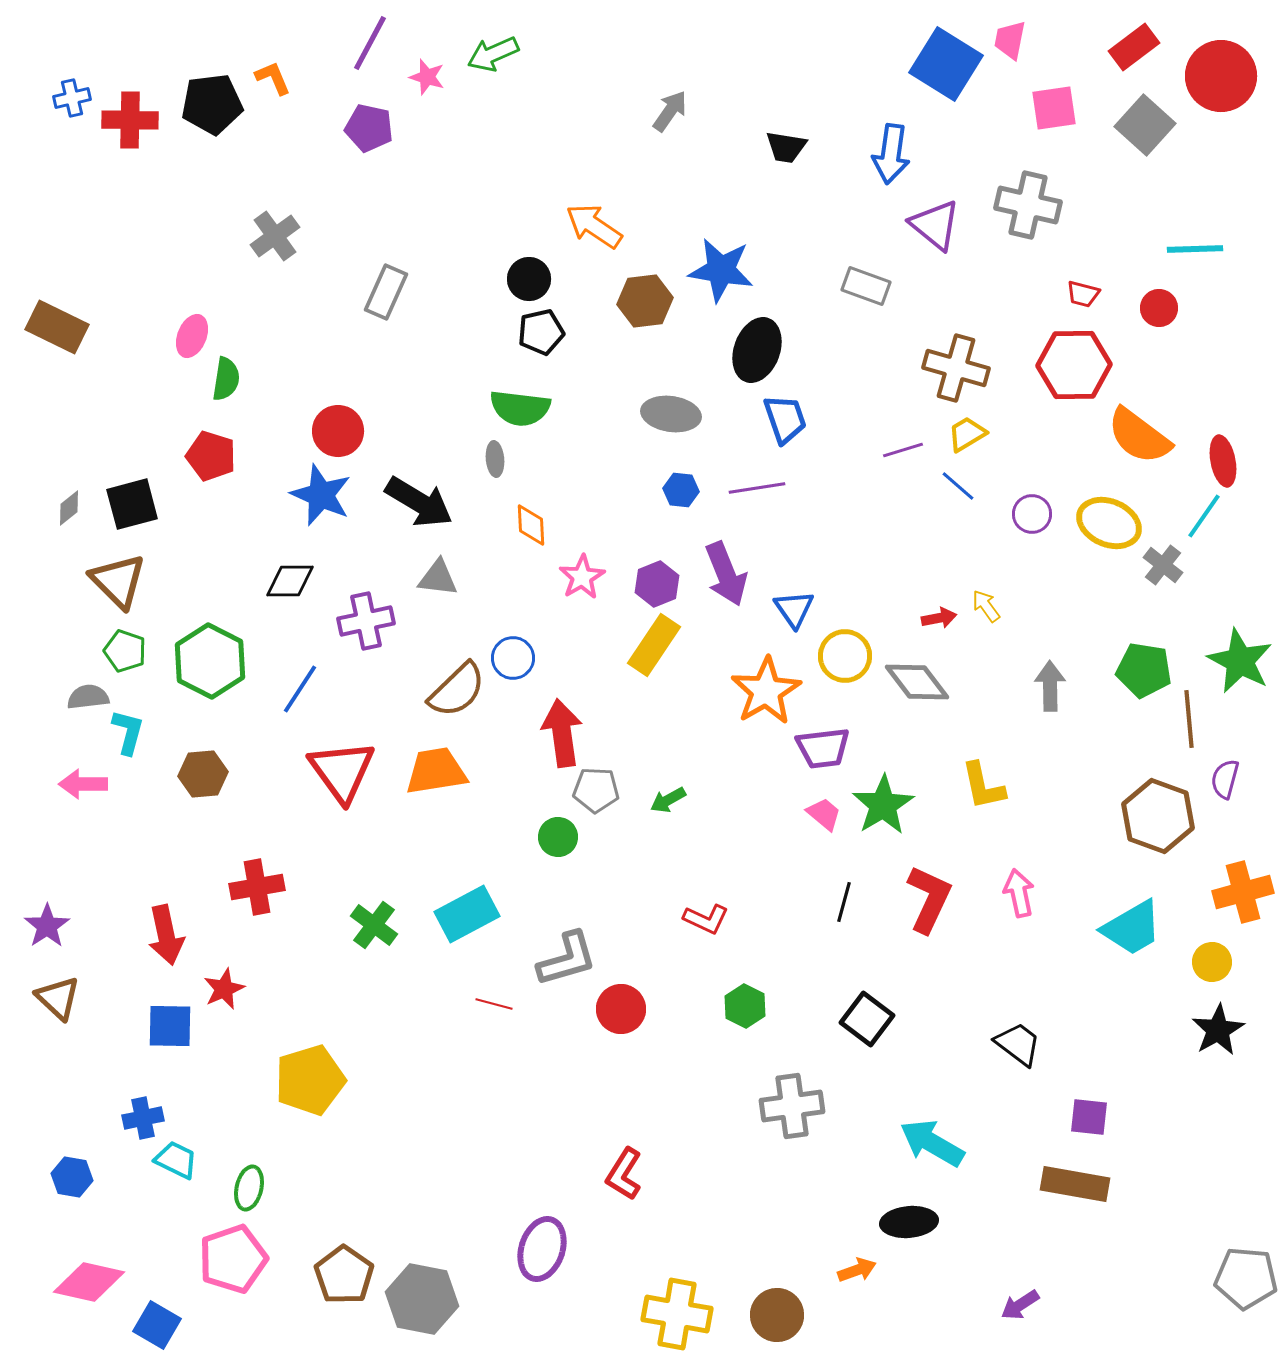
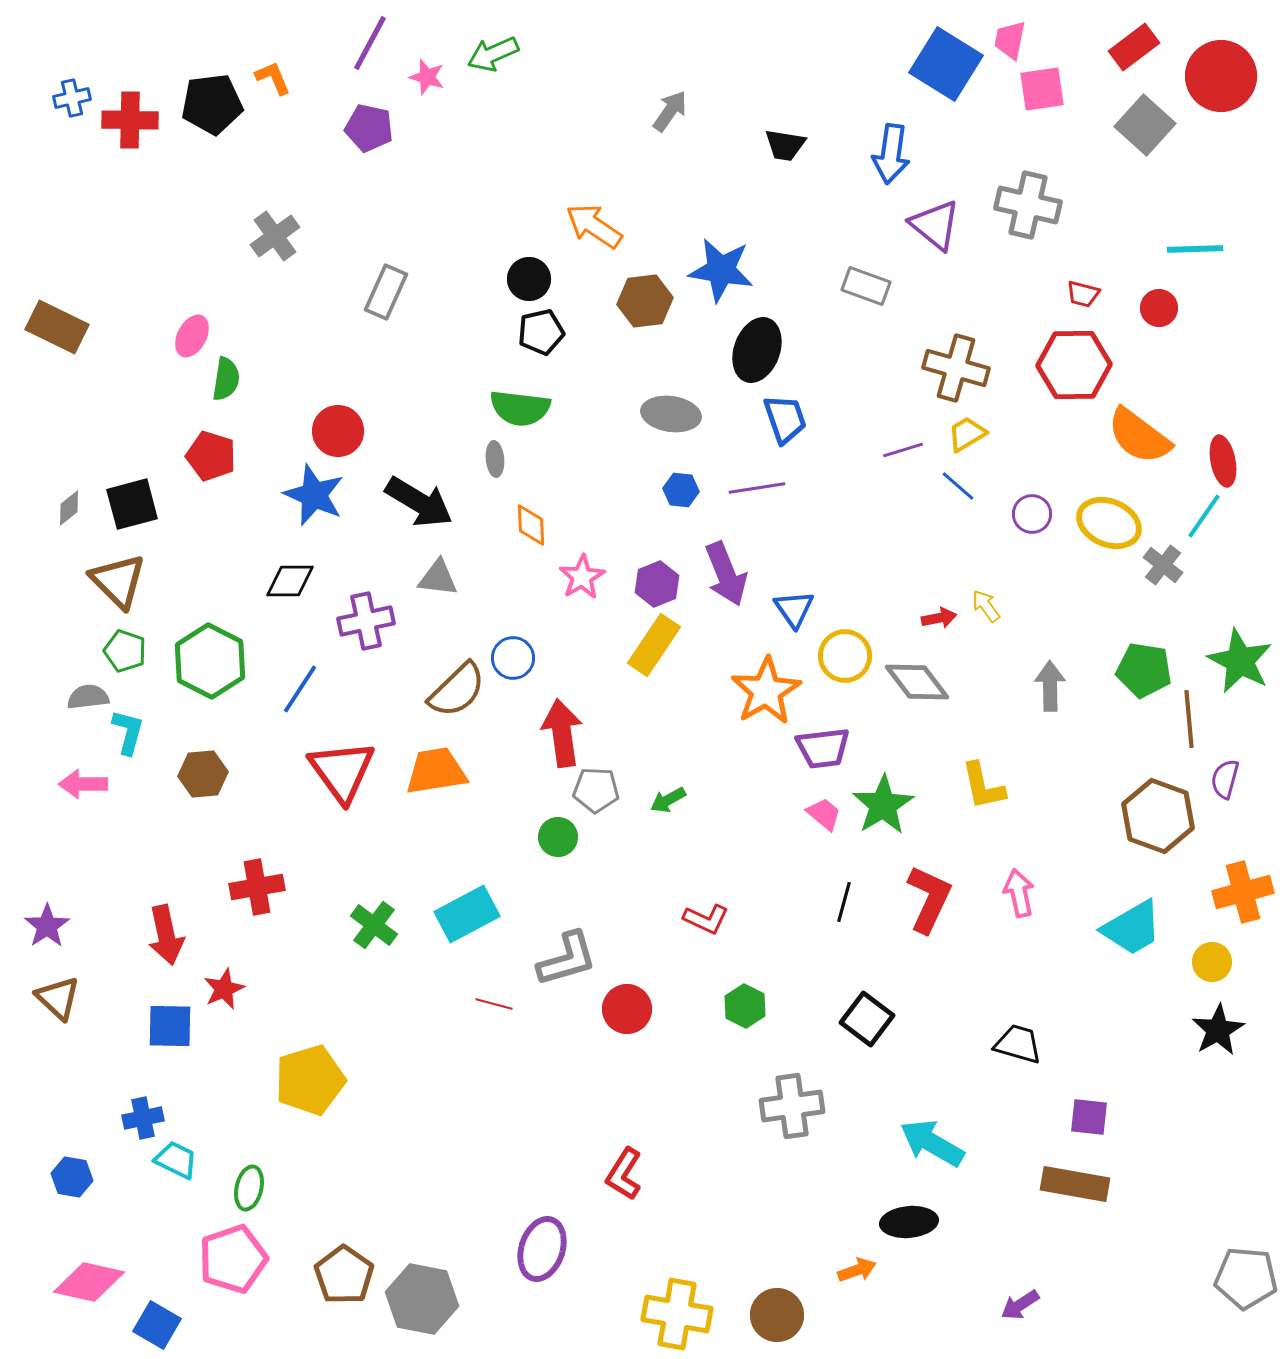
pink square at (1054, 108): moved 12 px left, 19 px up
black trapezoid at (786, 147): moved 1 px left, 2 px up
pink ellipse at (192, 336): rotated 6 degrees clockwise
blue star at (321, 495): moved 7 px left
red circle at (621, 1009): moved 6 px right
black trapezoid at (1018, 1044): rotated 21 degrees counterclockwise
